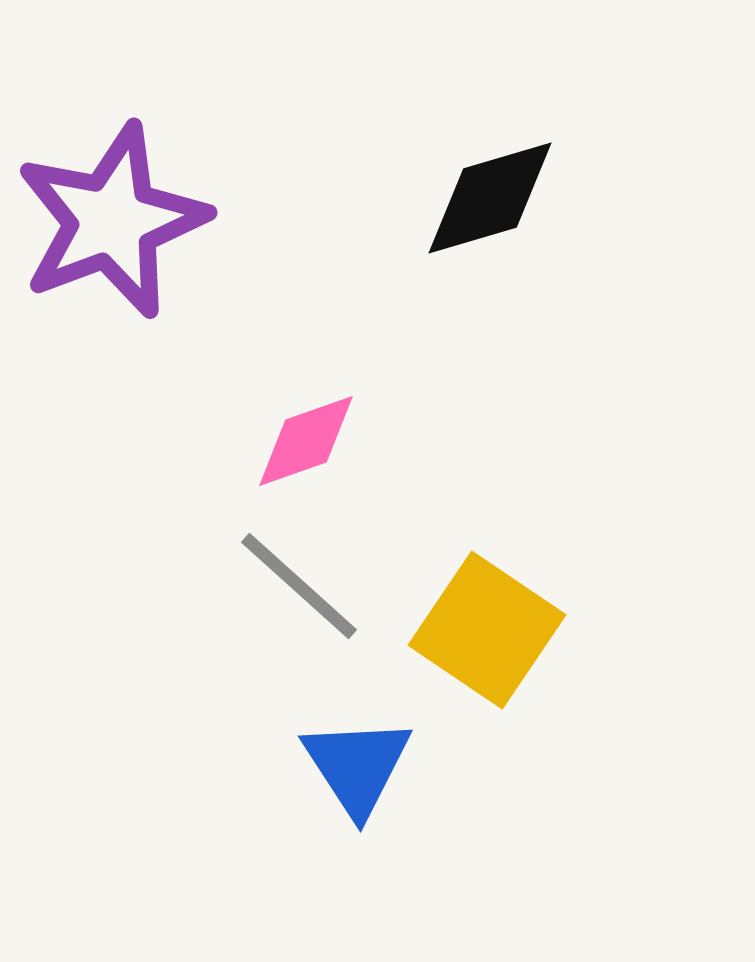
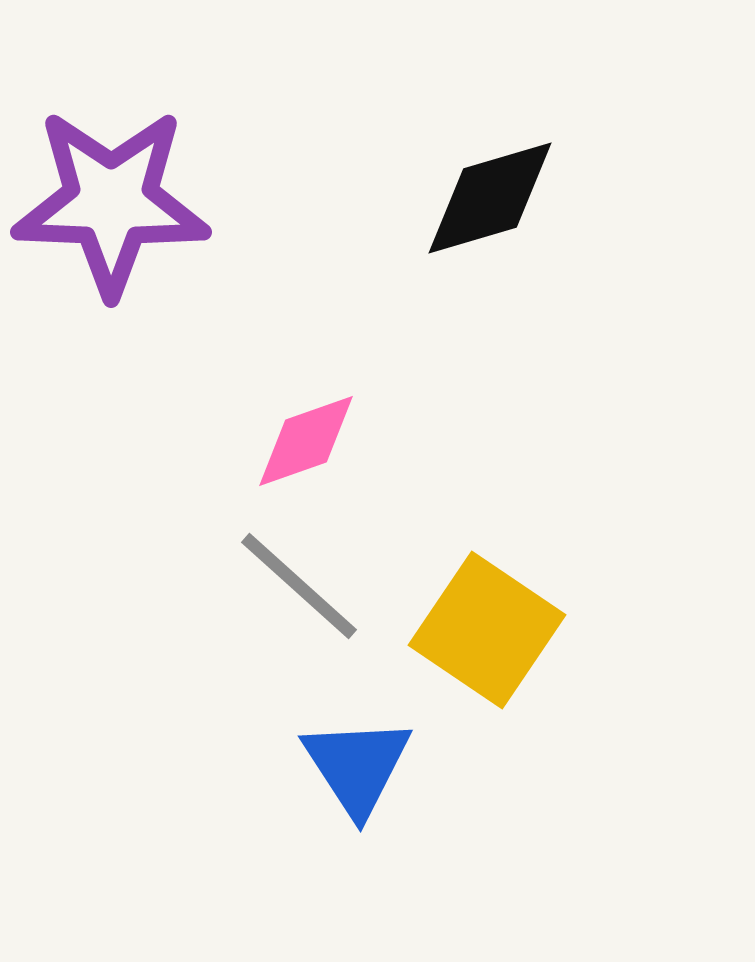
purple star: moved 1 px left, 19 px up; rotated 23 degrees clockwise
